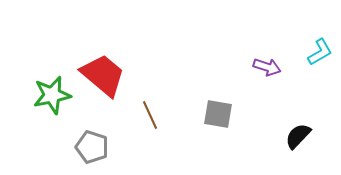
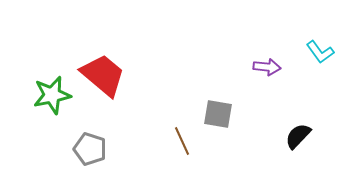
cyan L-shape: rotated 84 degrees clockwise
purple arrow: rotated 12 degrees counterclockwise
brown line: moved 32 px right, 26 px down
gray pentagon: moved 2 px left, 2 px down
